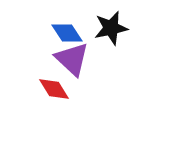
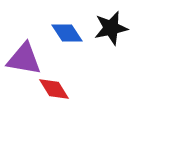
purple triangle: moved 48 px left; rotated 33 degrees counterclockwise
